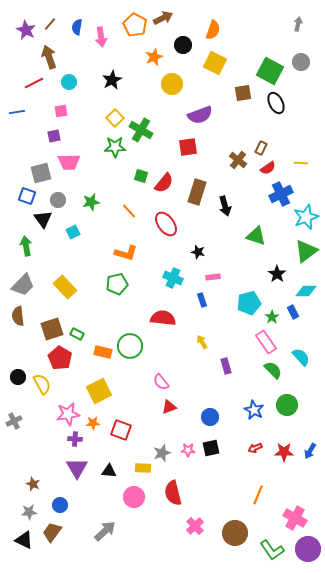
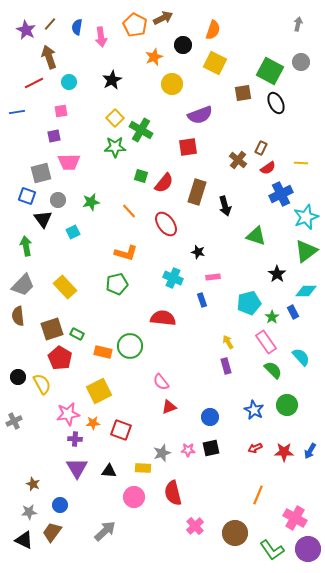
yellow arrow at (202, 342): moved 26 px right
